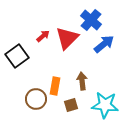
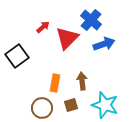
red arrow: moved 9 px up
blue arrow: rotated 20 degrees clockwise
orange rectangle: moved 3 px up
brown circle: moved 6 px right, 9 px down
cyan star: rotated 12 degrees clockwise
